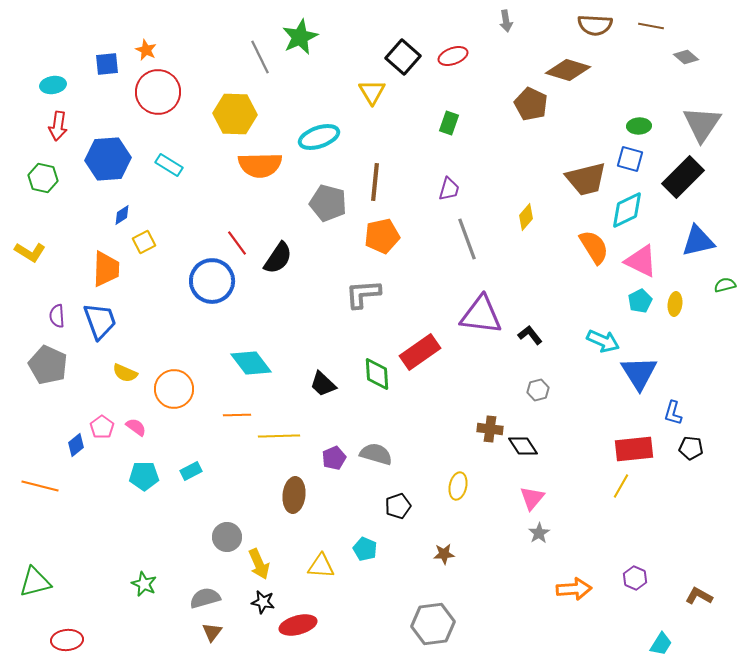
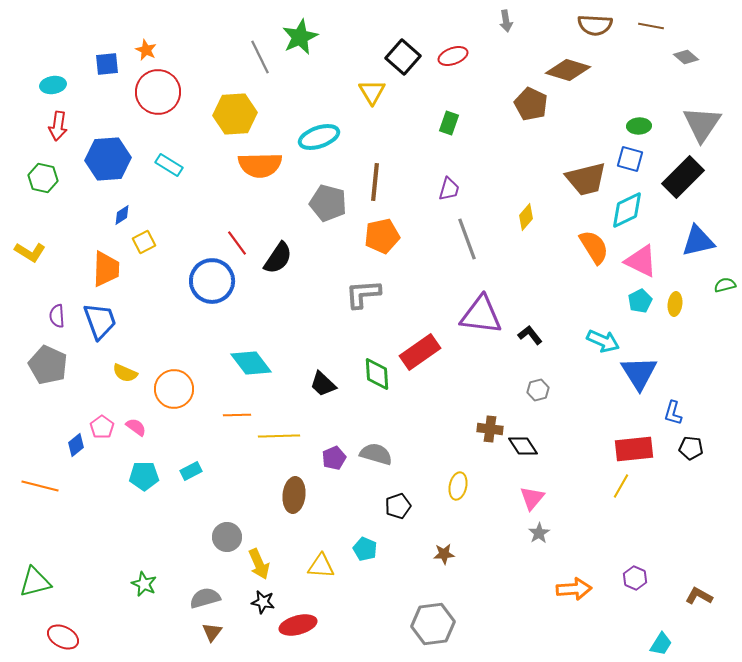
yellow hexagon at (235, 114): rotated 6 degrees counterclockwise
red ellipse at (67, 640): moved 4 px left, 3 px up; rotated 32 degrees clockwise
